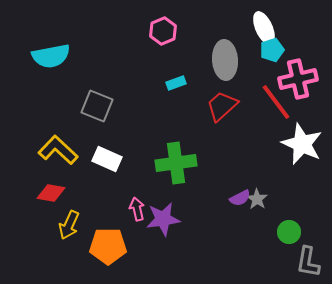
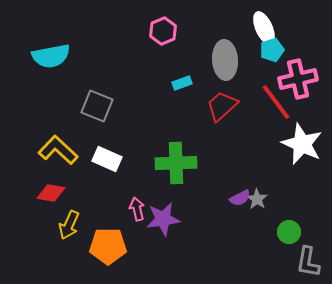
cyan rectangle: moved 6 px right
green cross: rotated 6 degrees clockwise
